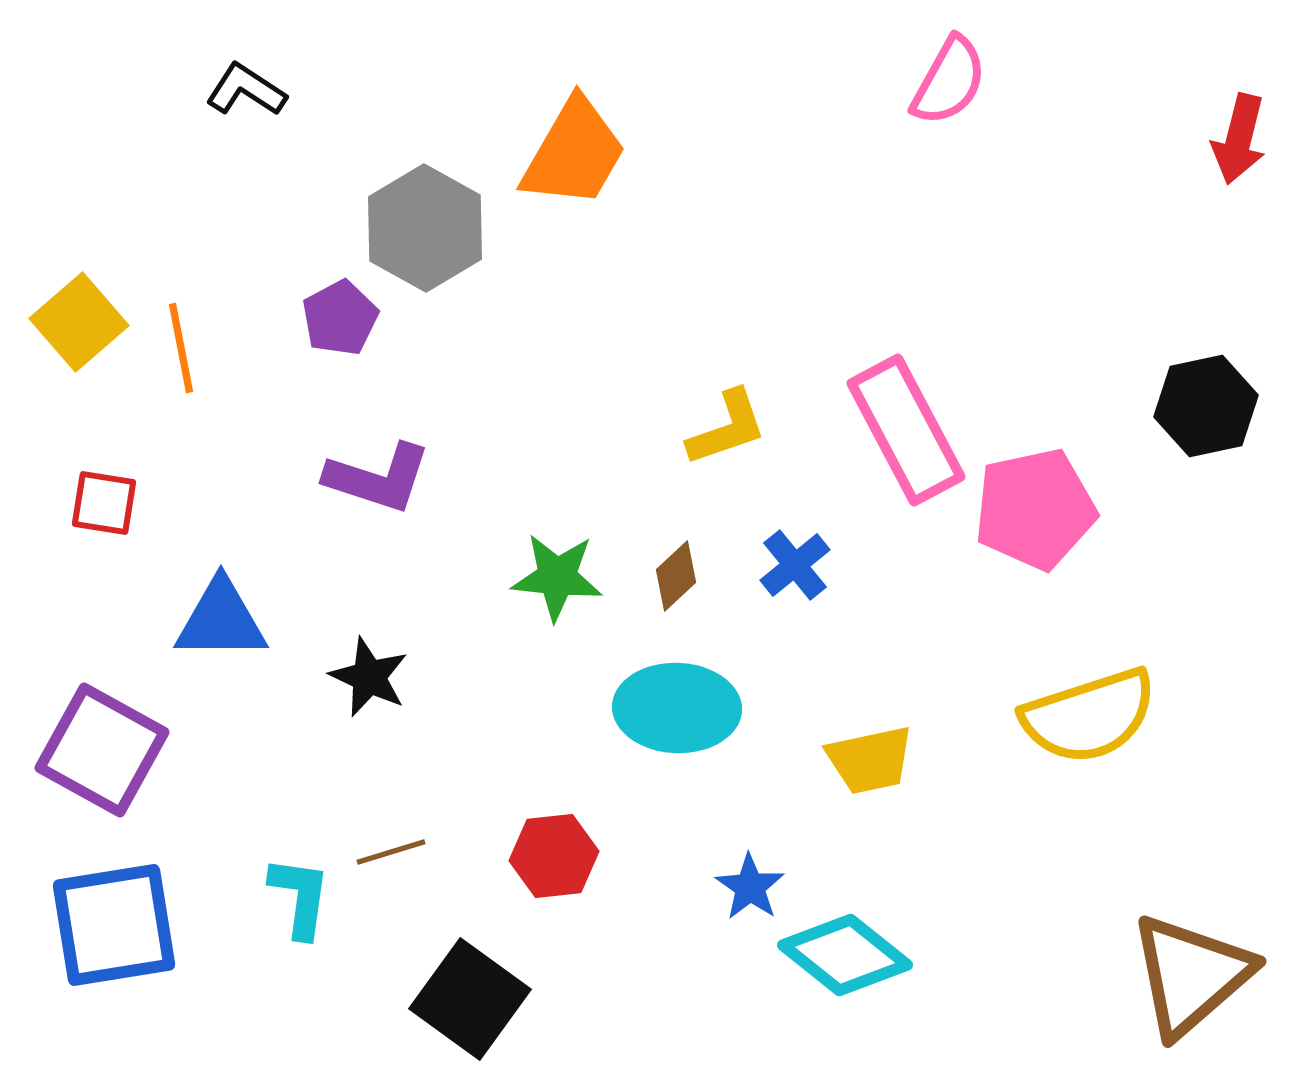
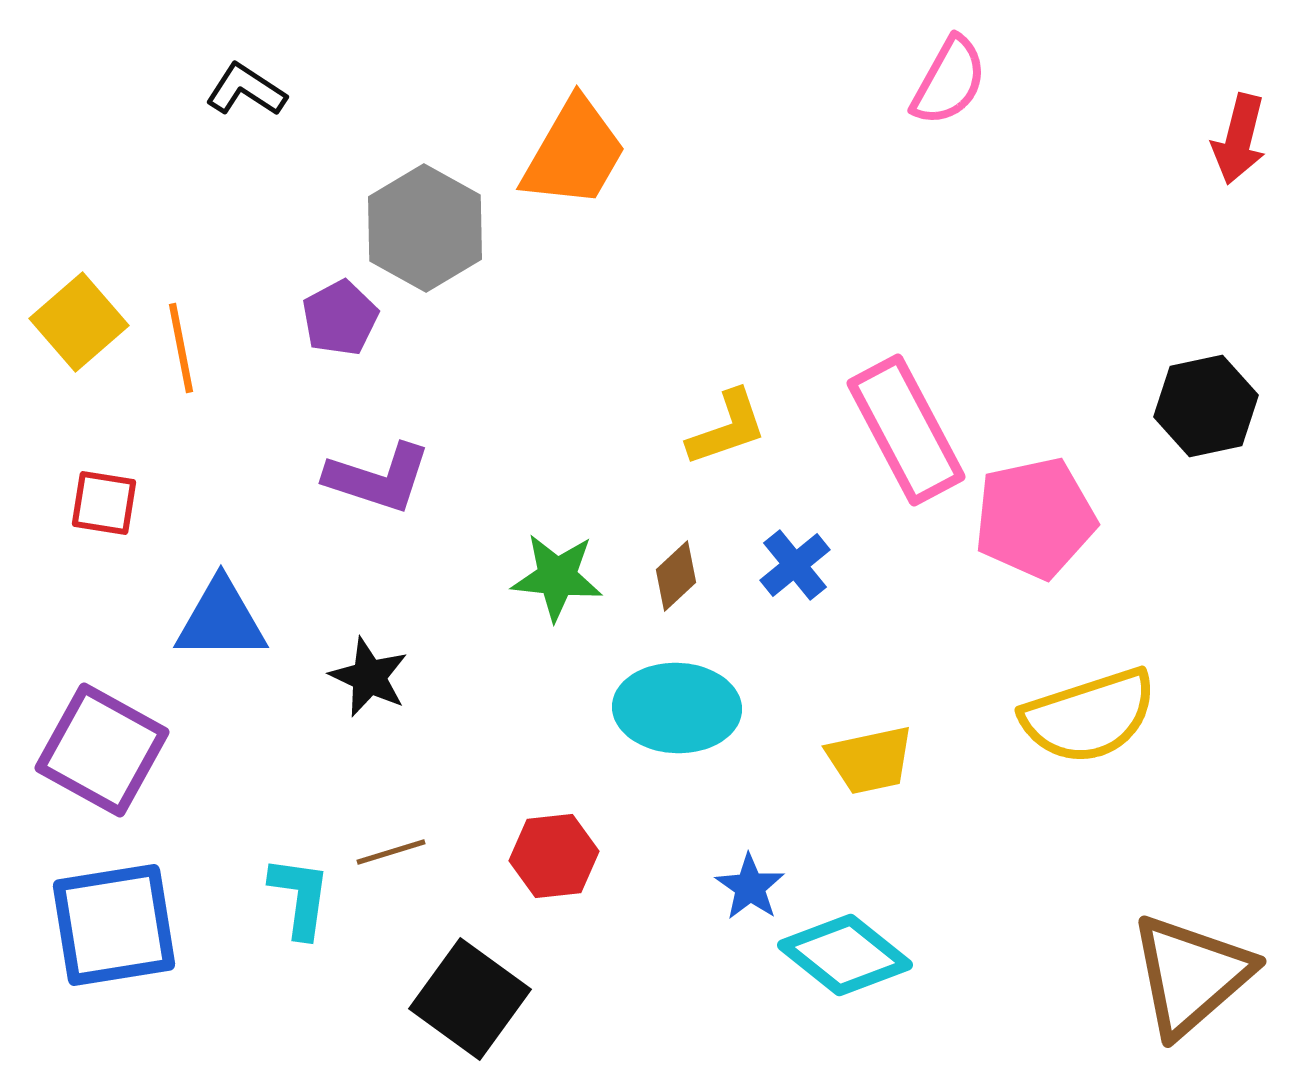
pink pentagon: moved 9 px down
